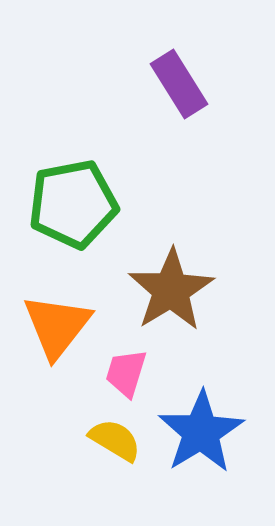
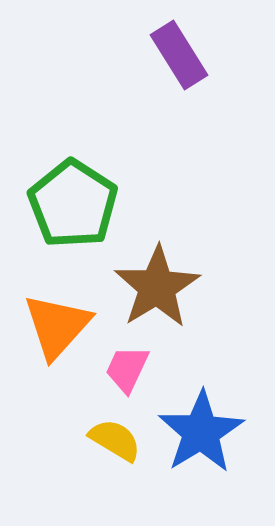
purple rectangle: moved 29 px up
green pentagon: rotated 28 degrees counterclockwise
brown star: moved 14 px left, 3 px up
orange triangle: rotated 4 degrees clockwise
pink trapezoid: moved 1 px right, 4 px up; rotated 8 degrees clockwise
